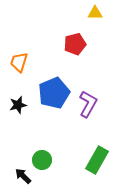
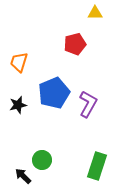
green rectangle: moved 6 px down; rotated 12 degrees counterclockwise
